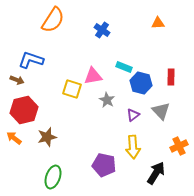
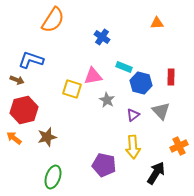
orange triangle: moved 1 px left
blue cross: moved 7 px down
